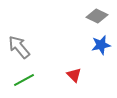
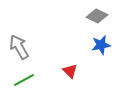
gray arrow: rotated 10 degrees clockwise
red triangle: moved 4 px left, 4 px up
